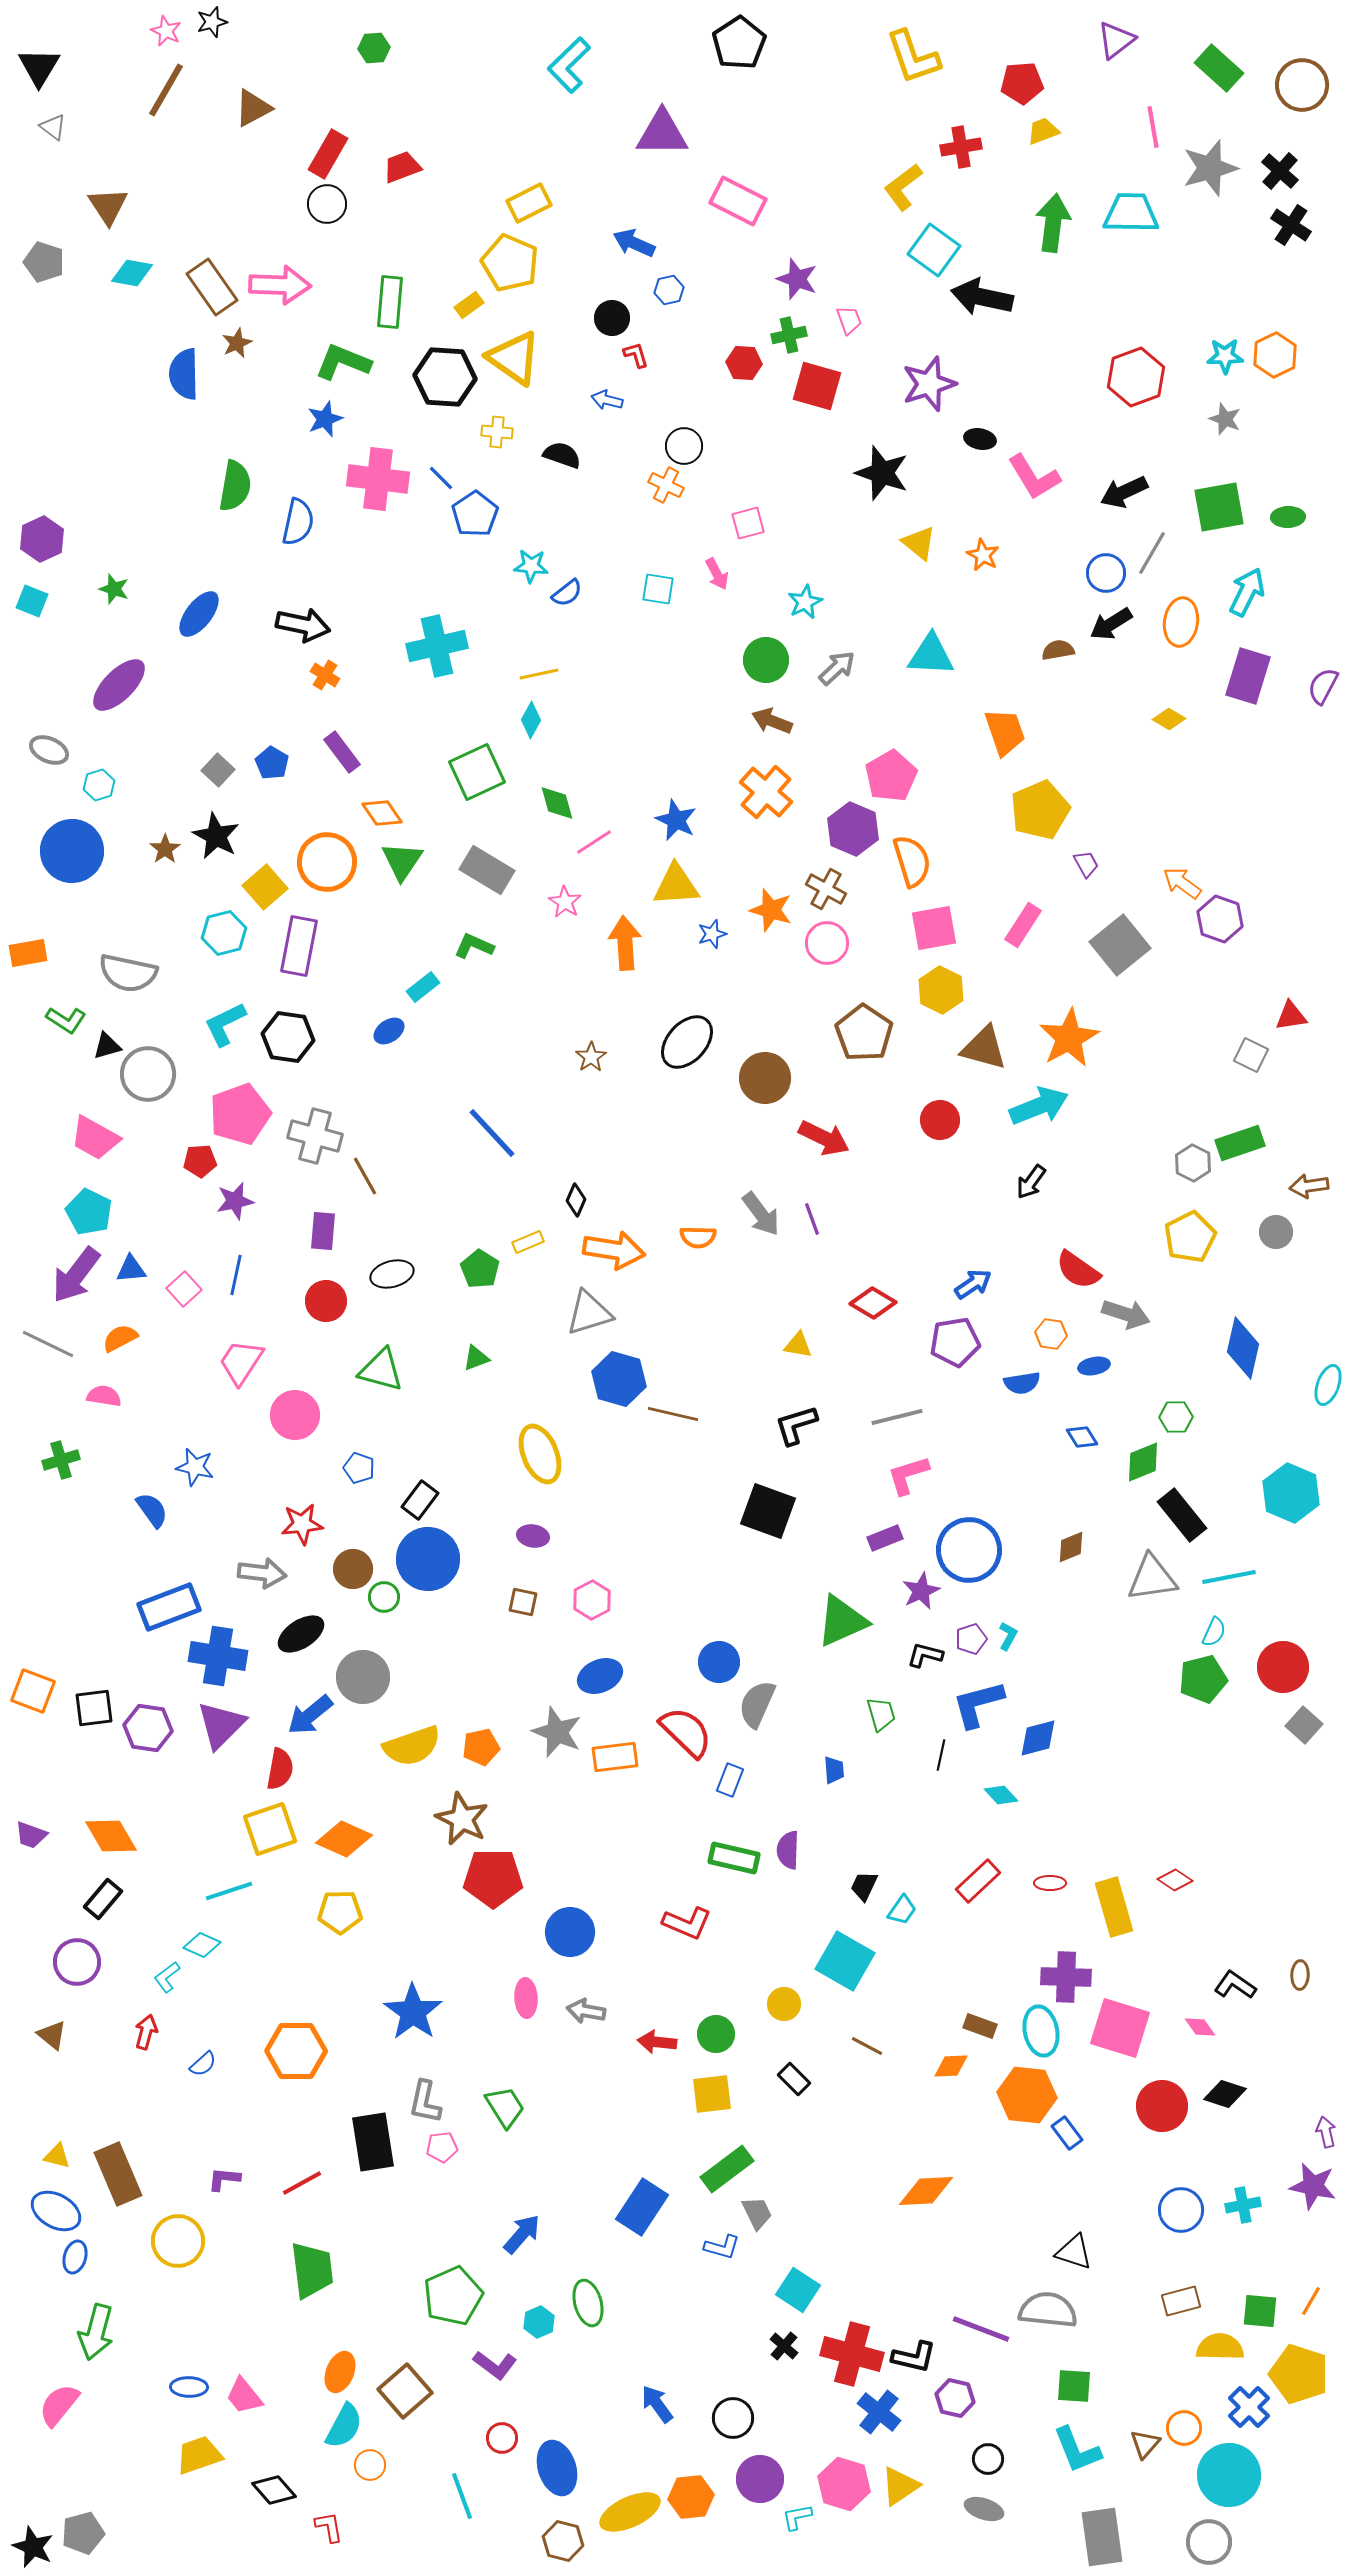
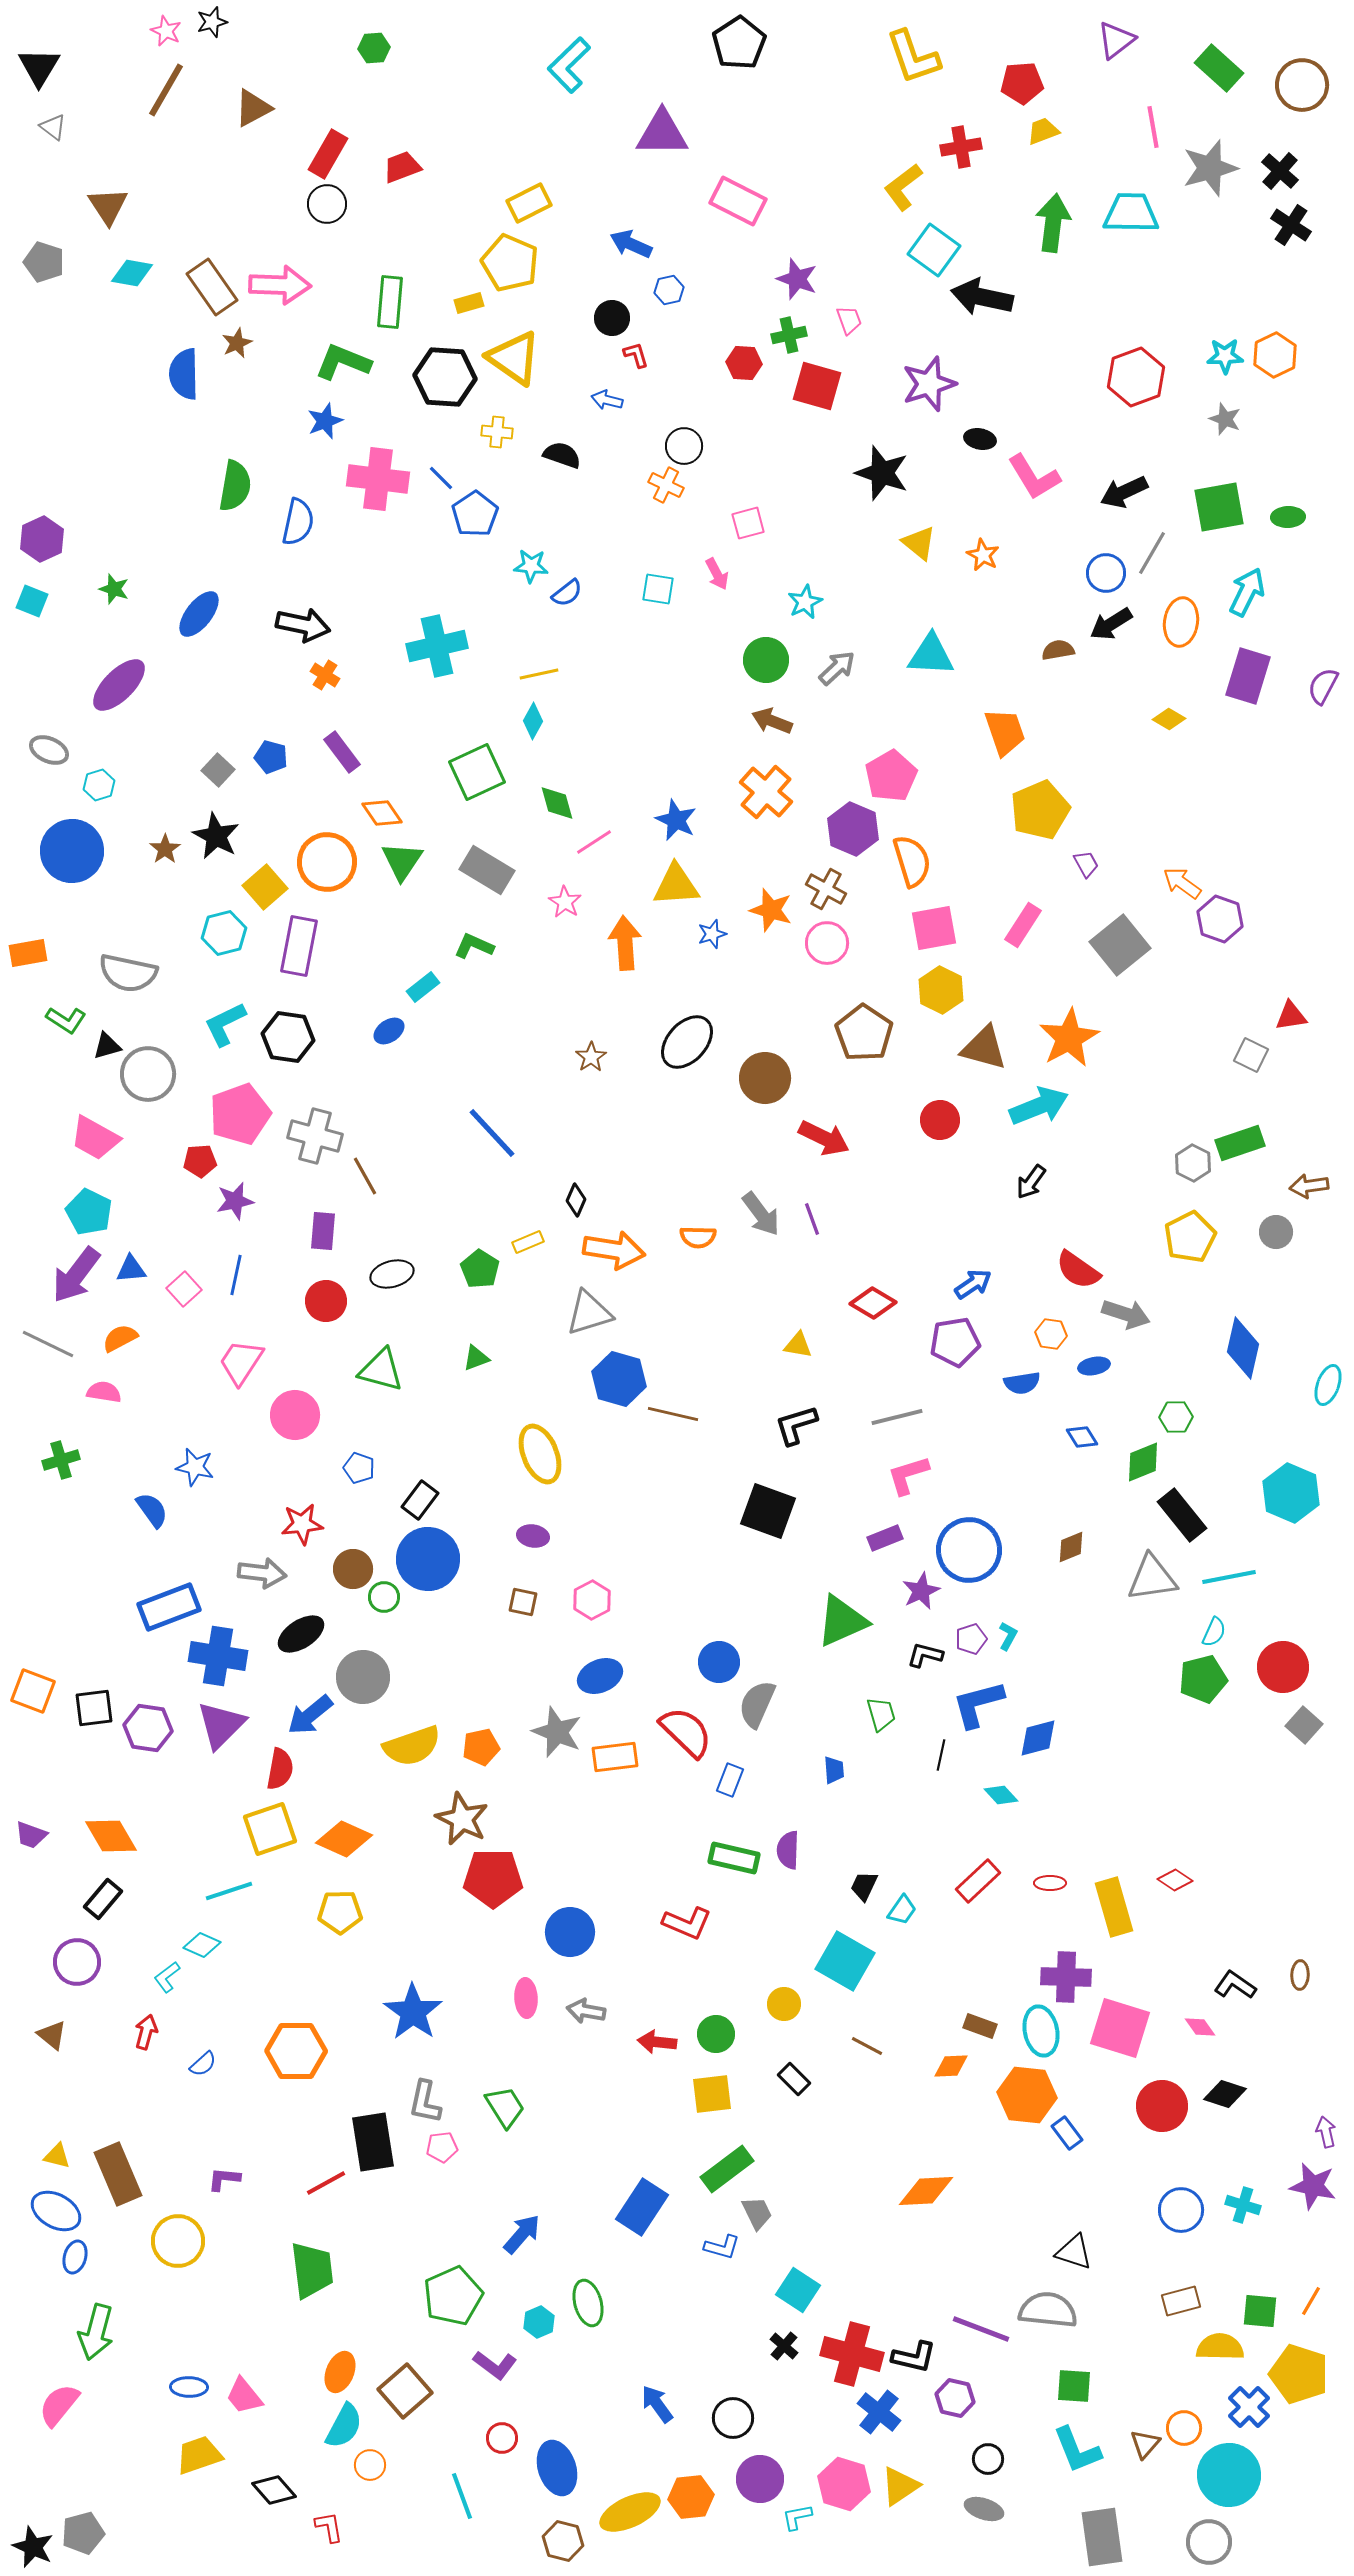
blue arrow at (634, 243): moved 3 px left, 1 px down
yellow rectangle at (469, 305): moved 2 px up; rotated 20 degrees clockwise
blue star at (325, 419): moved 2 px down
cyan diamond at (531, 720): moved 2 px right, 1 px down
blue pentagon at (272, 763): moved 1 px left, 6 px up; rotated 16 degrees counterclockwise
pink semicircle at (104, 1396): moved 4 px up
red line at (302, 2183): moved 24 px right
cyan cross at (1243, 2205): rotated 28 degrees clockwise
